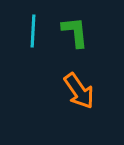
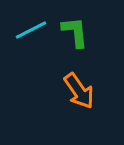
cyan line: moved 2 px left, 1 px up; rotated 60 degrees clockwise
